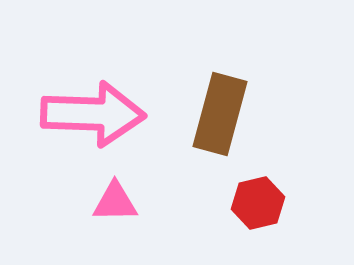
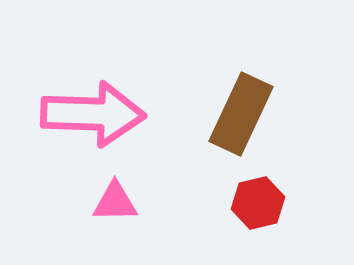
brown rectangle: moved 21 px right; rotated 10 degrees clockwise
